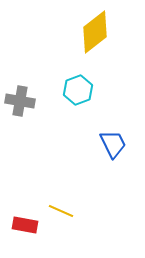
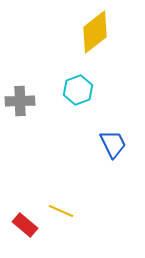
gray cross: rotated 12 degrees counterclockwise
red rectangle: rotated 30 degrees clockwise
